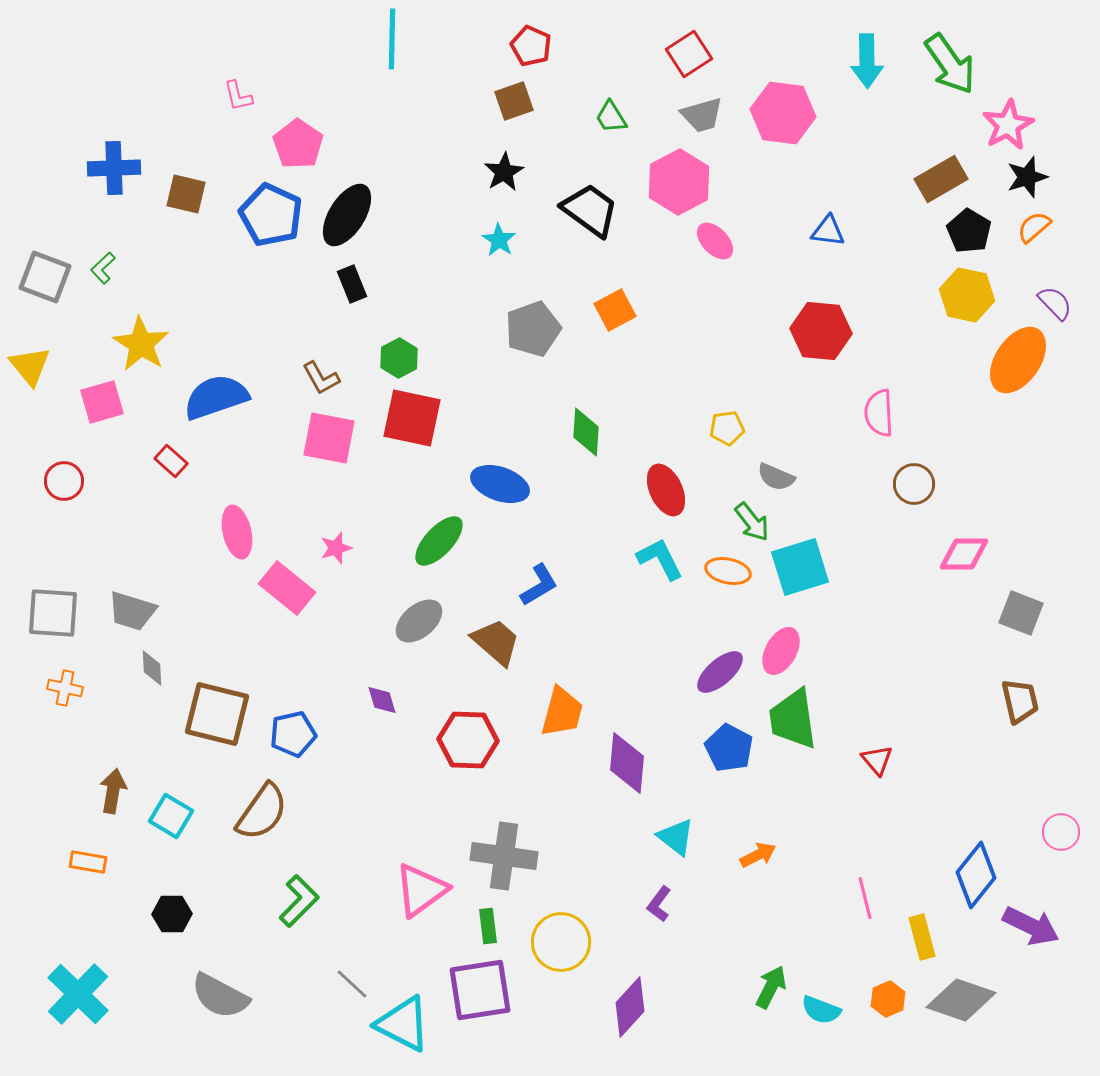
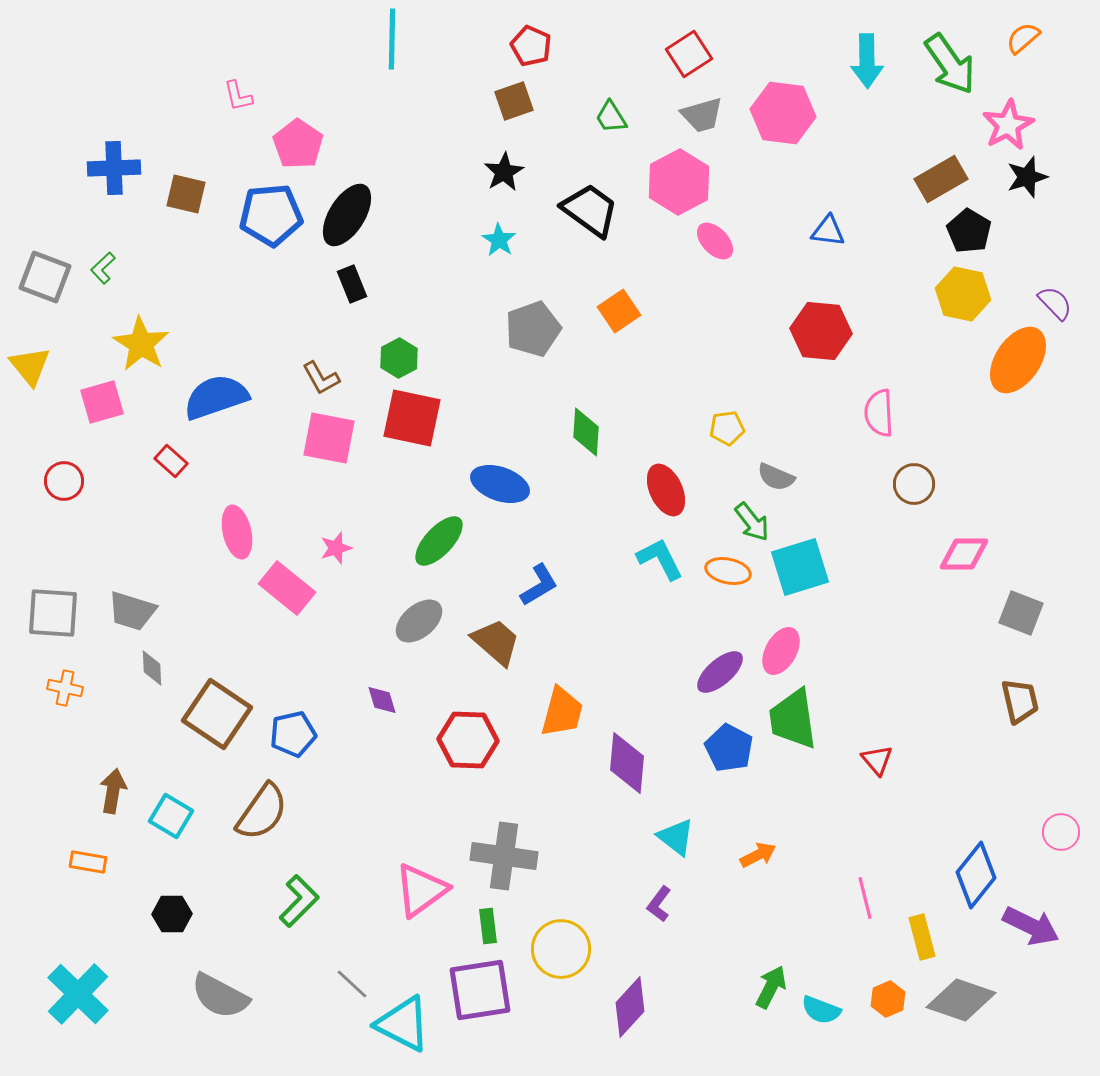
blue pentagon at (271, 215): rotated 30 degrees counterclockwise
orange semicircle at (1034, 227): moved 11 px left, 189 px up
yellow hexagon at (967, 295): moved 4 px left, 1 px up
orange square at (615, 310): moved 4 px right, 1 px down; rotated 6 degrees counterclockwise
brown square at (217, 714): rotated 20 degrees clockwise
yellow circle at (561, 942): moved 7 px down
